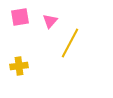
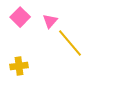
pink square: rotated 36 degrees counterclockwise
yellow line: rotated 68 degrees counterclockwise
